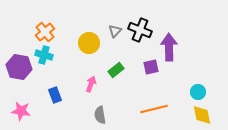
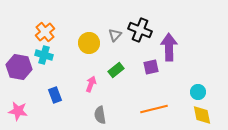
gray triangle: moved 4 px down
pink star: moved 3 px left
